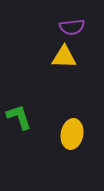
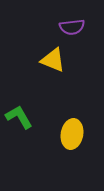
yellow triangle: moved 11 px left, 3 px down; rotated 20 degrees clockwise
green L-shape: rotated 12 degrees counterclockwise
